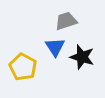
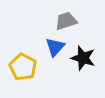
blue triangle: rotated 15 degrees clockwise
black star: moved 1 px right, 1 px down
